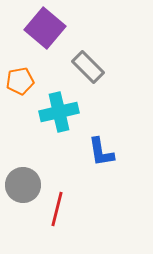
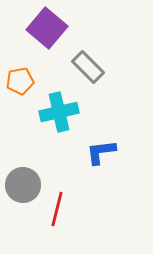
purple square: moved 2 px right
blue L-shape: rotated 92 degrees clockwise
